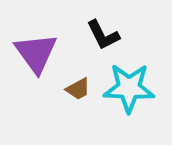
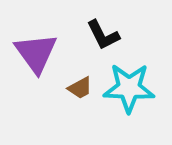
brown trapezoid: moved 2 px right, 1 px up
